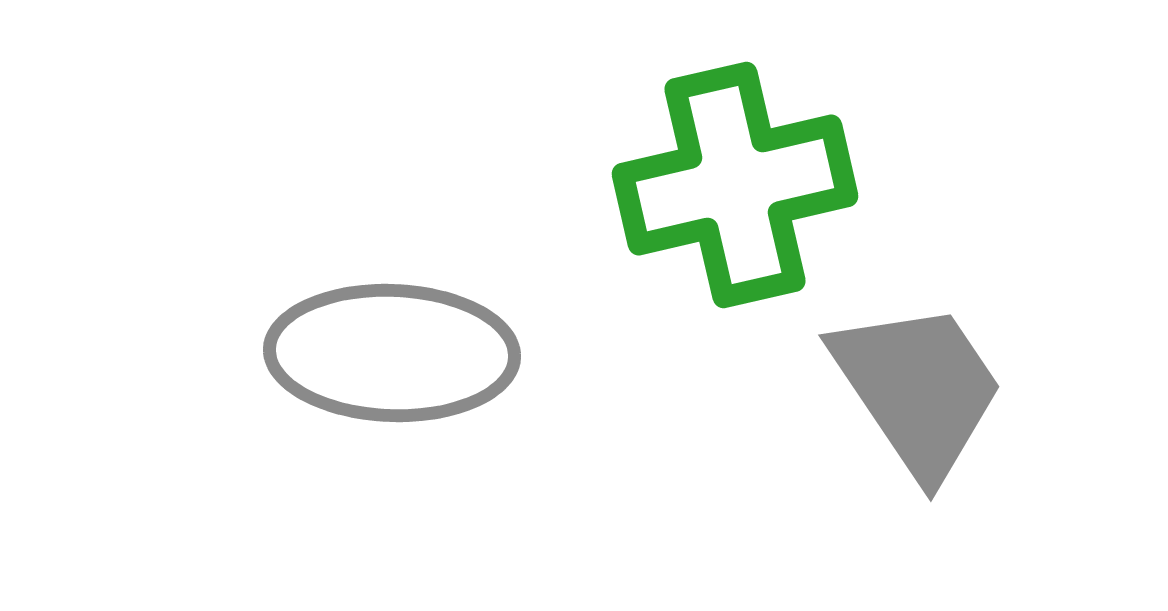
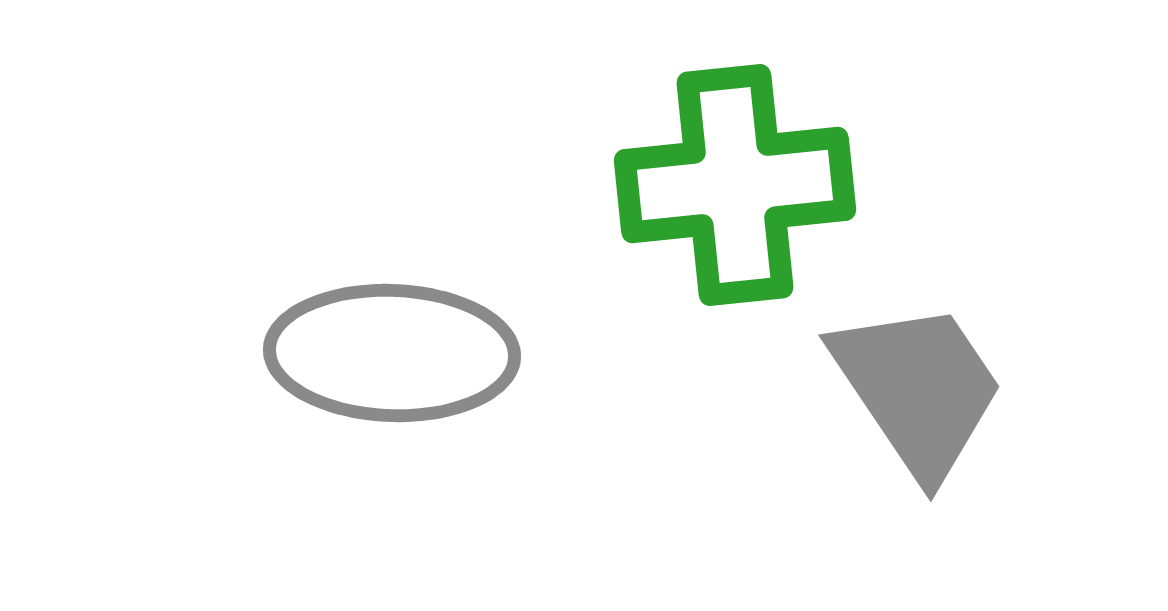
green cross: rotated 7 degrees clockwise
